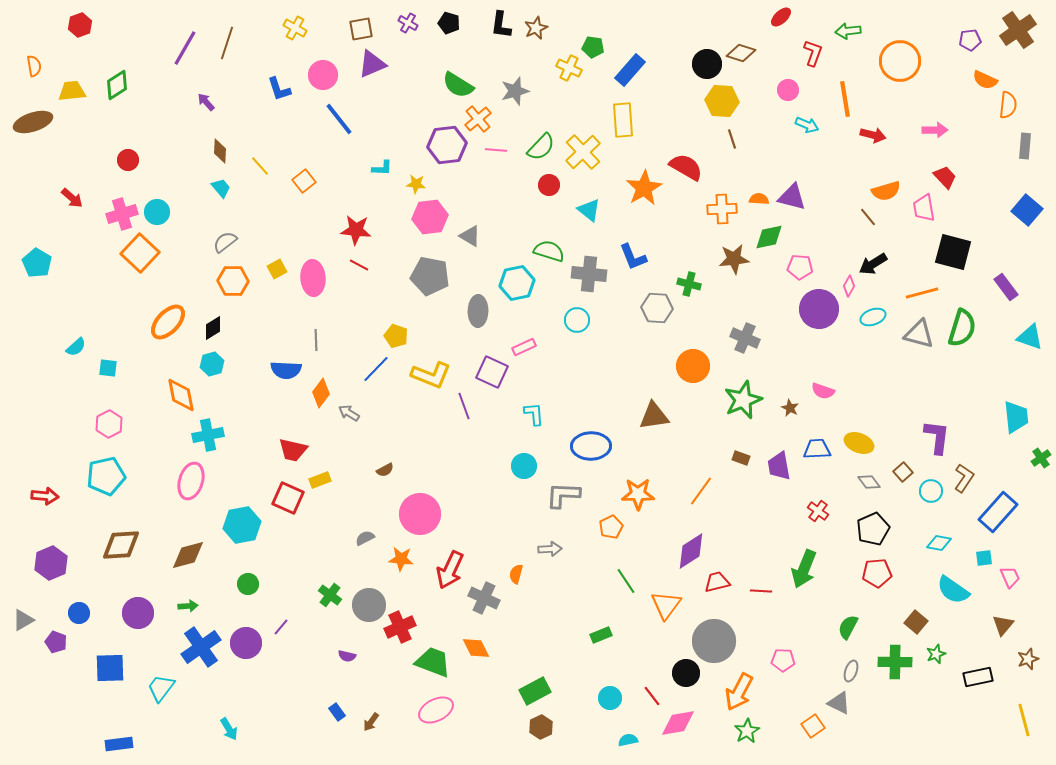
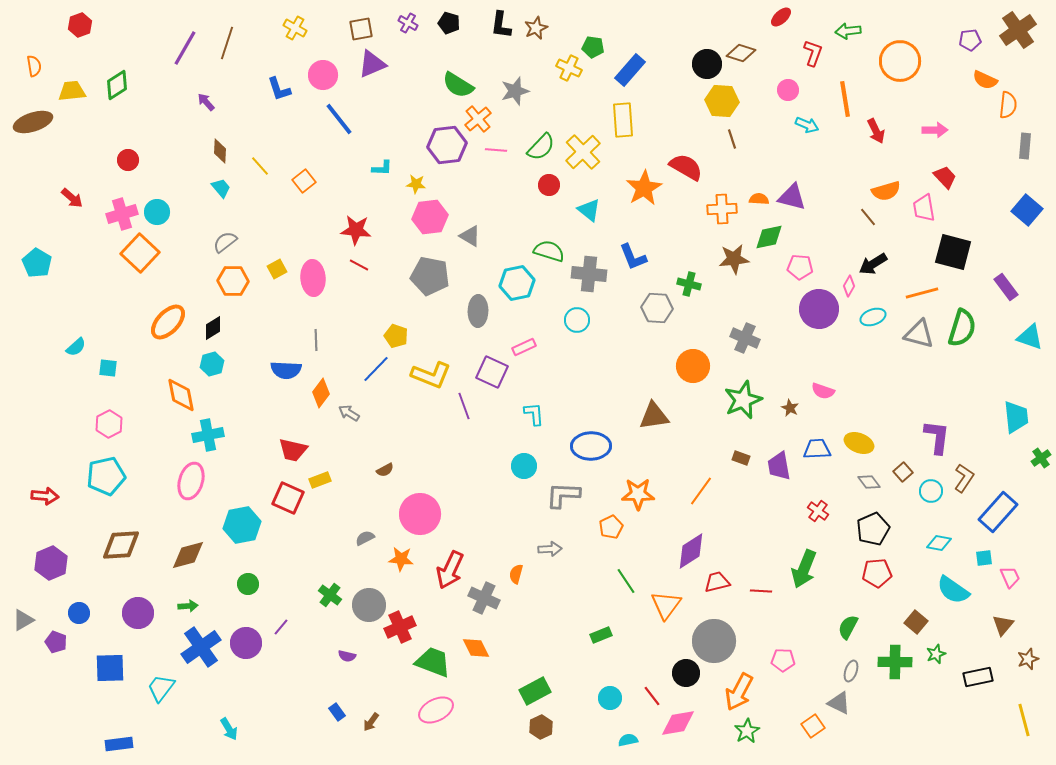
red arrow at (873, 135): moved 3 px right, 4 px up; rotated 50 degrees clockwise
